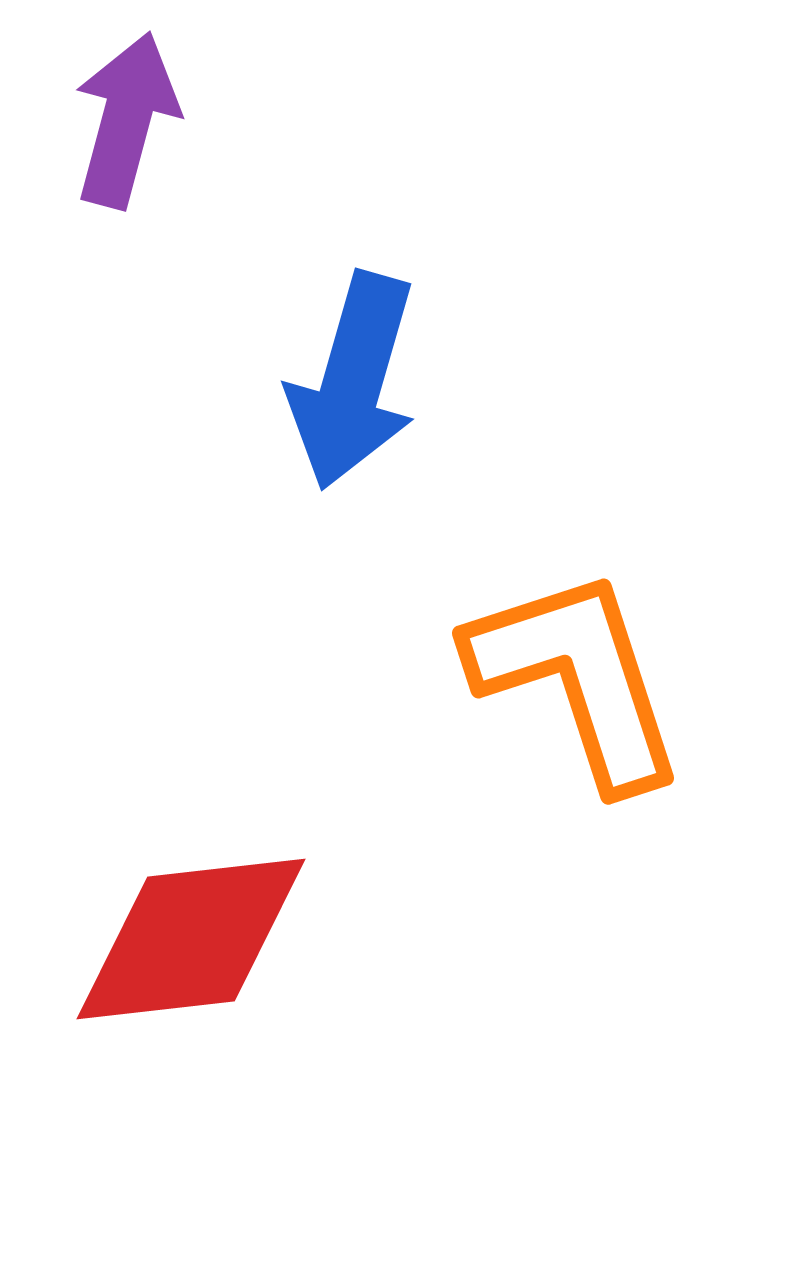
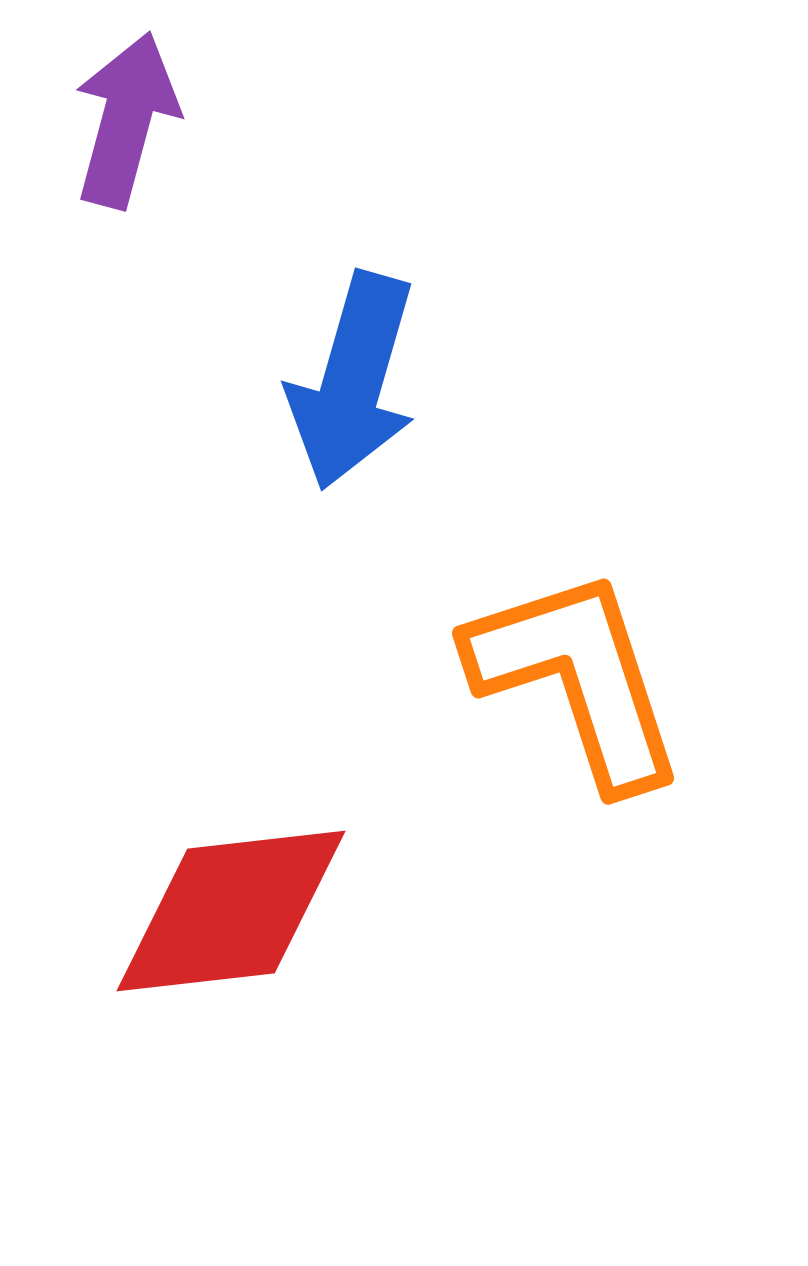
red diamond: moved 40 px right, 28 px up
